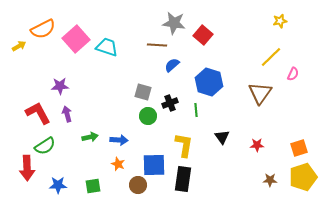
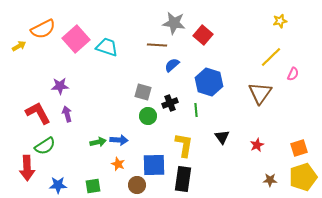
green arrow: moved 8 px right, 5 px down
red star: rotated 24 degrees counterclockwise
brown circle: moved 1 px left
